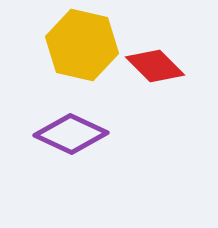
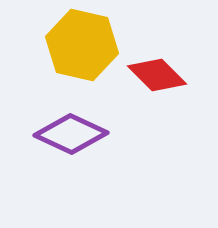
red diamond: moved 2 px right, 9 px down
